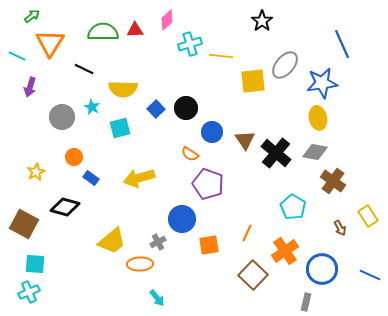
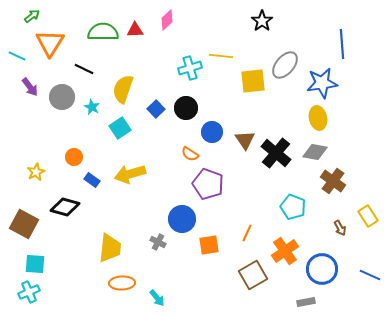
cyan cross at (190, 44): moved 24 px down
blue line at (342, 44): rotated 20 degrees clockwise
purple arrow at (30, 87): rotated 54 degrees counterclockwise
yellow semicircle at (123, 89): rotated 108 degrees clockwise
gray circle at (62, 117): moved 20 px up
cyan square at (120, 128): rotated 20 degrees counterclockwise
blue rectangle at (91, 178): moved 1 px right, 2 px down
yellow arrow at (139, 178): moved 9 px left, 4 px up
cyan pentagon at (293, 207): rotated 10 degrees counterclockwise
yellow trapezoid at (112, 241): moved 2 px left, 7 px down; rotated 44 degrees counterclockwise
gray cross at (158, 242): rotated 35 degrees counterclockwise
orange ellipse at (140, 264): moved 18 px left, 19 px down
brown square at (253, 275): rotated 16 degrees clockwise
gray rectangle at (306, 302): rotated 66 degrees clockwise
